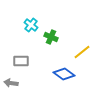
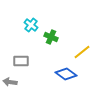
blue diamond: moved 2 px right
gray arrow: moved 1 px left, 1 px up
